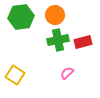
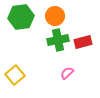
orange circle: moved 1 px down
yellow square: rotated 18 degrees clockwise
